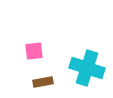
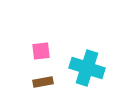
pink square: moved 7 px right
